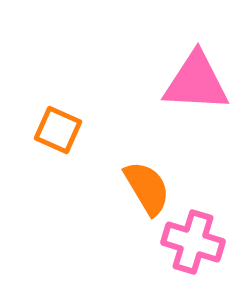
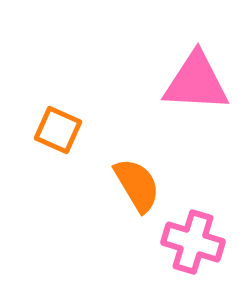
orange semicircle: moved 10 px left, 3 px up
